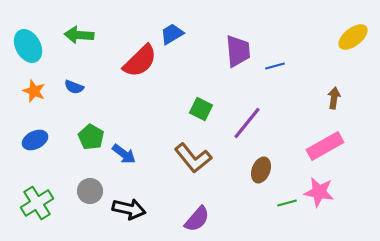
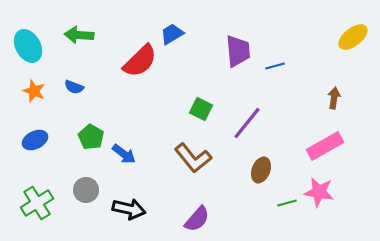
gray circle: moved 4 px left, 1 px up
